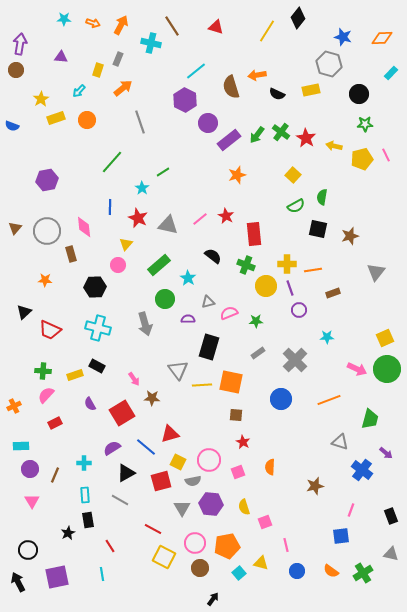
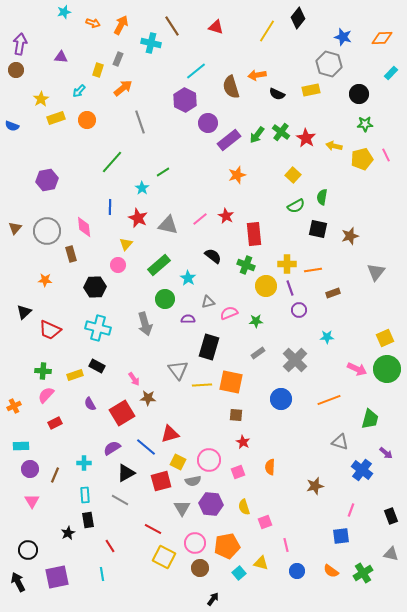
cyan star at (64, 19): moved 7 px up; rotated 16 degrees counterclockwise
brown star at (152, 398): moved 4 px left
